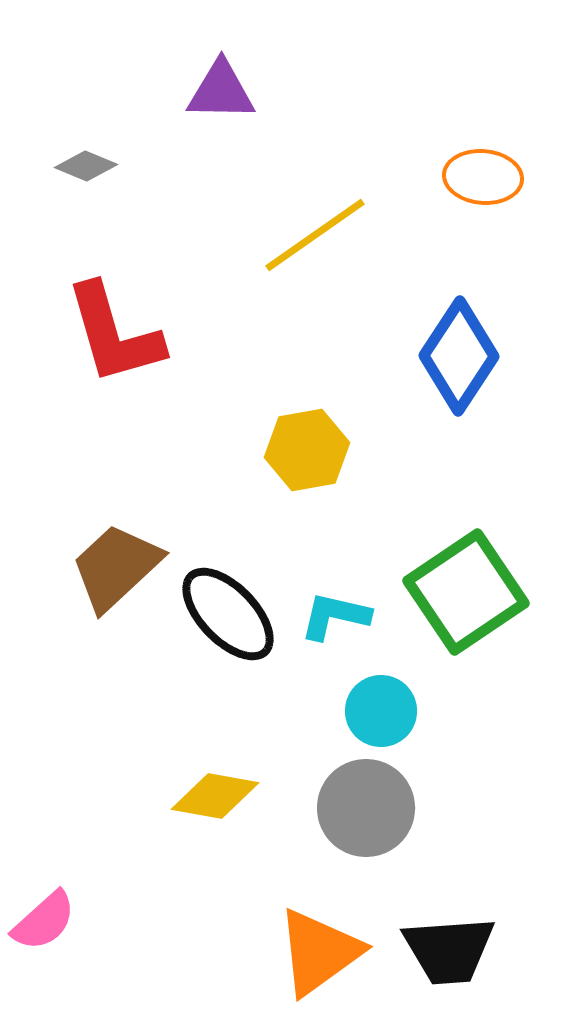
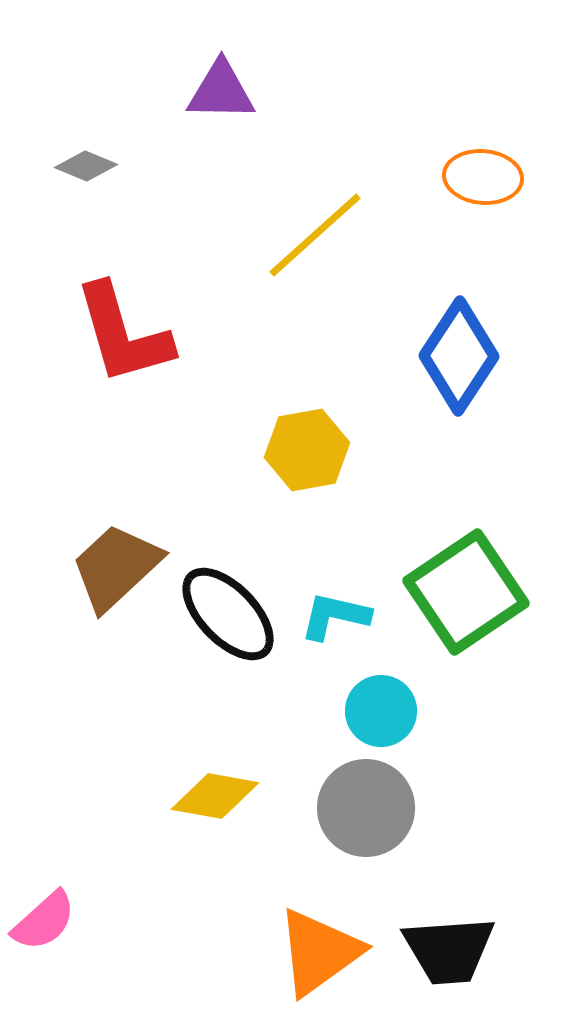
yellow line: rotated 7 degrees counterclockwise
red L-shape: moved 9 px right
